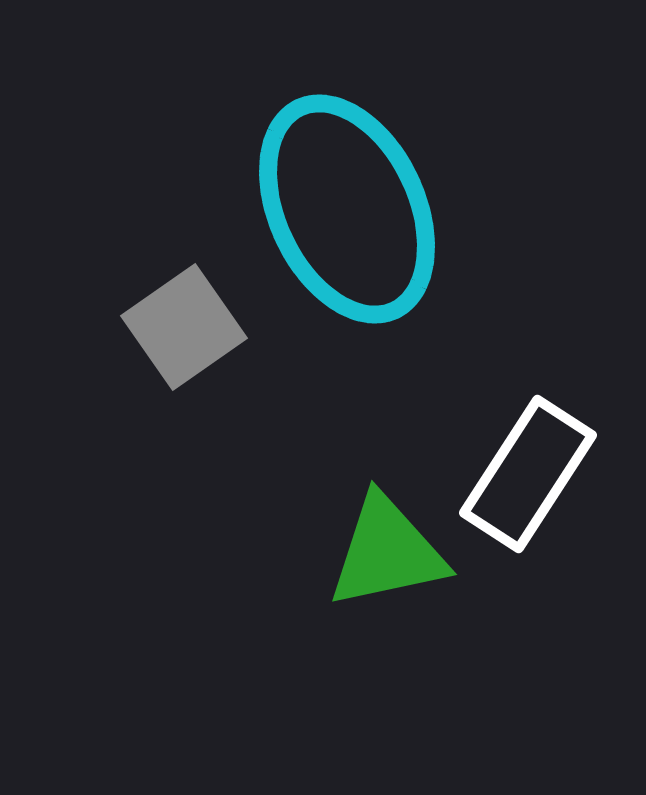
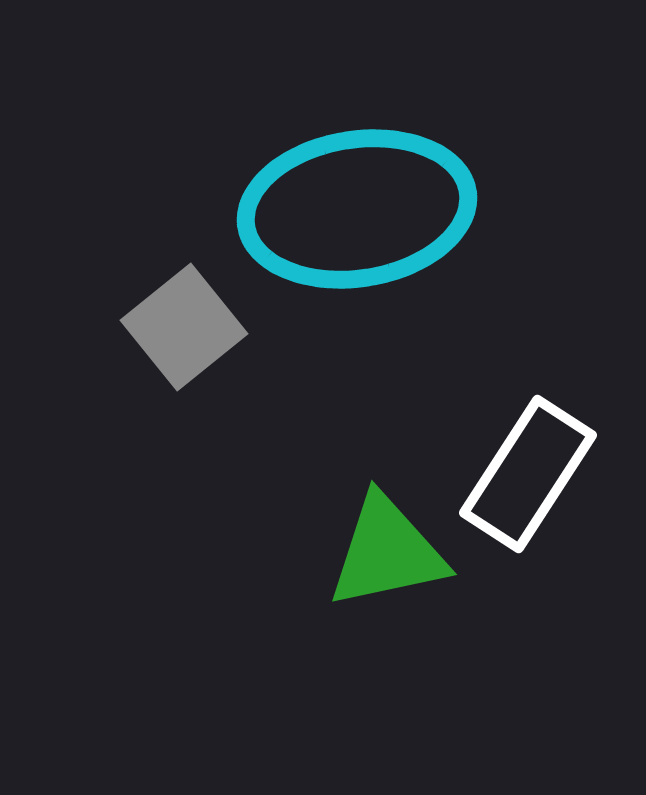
cyan ellipse: moved 10 px right; rotated 74 degrees counterclockwise
gray square: rotated 4 degrees counterclockwise
